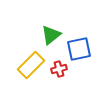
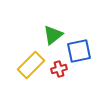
green triangle: moved 2 px right
blue square: moved 2 px down
